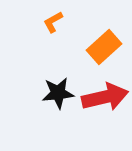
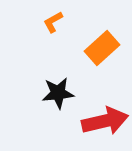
orange rectangle: moved 2 px left, 1 px down
red arrow: moved 24 px down
